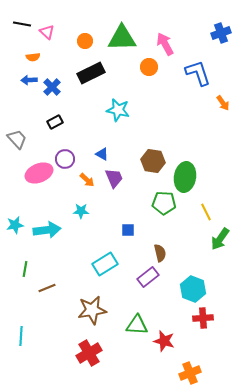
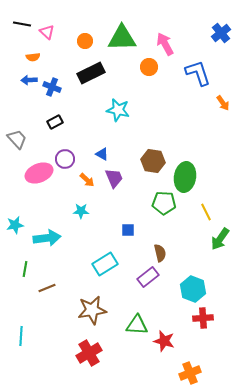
blue cross at (221, 33): rotated 18 degrees counterclockwise
blue cross at (52, 87): rotated 24 degrees counterclockwise
cyan arrow at (47, 230): moved 8 px down
